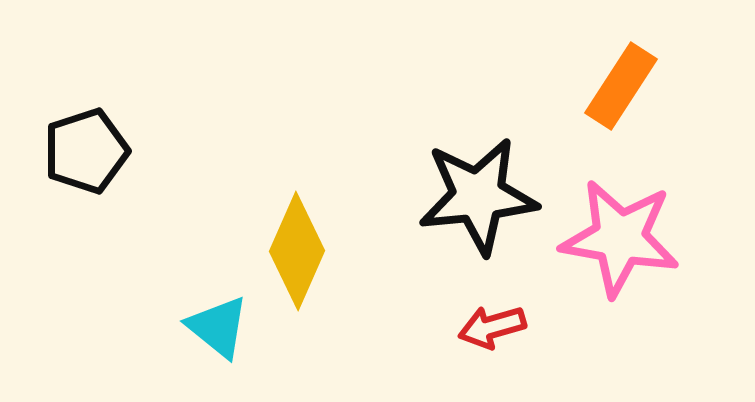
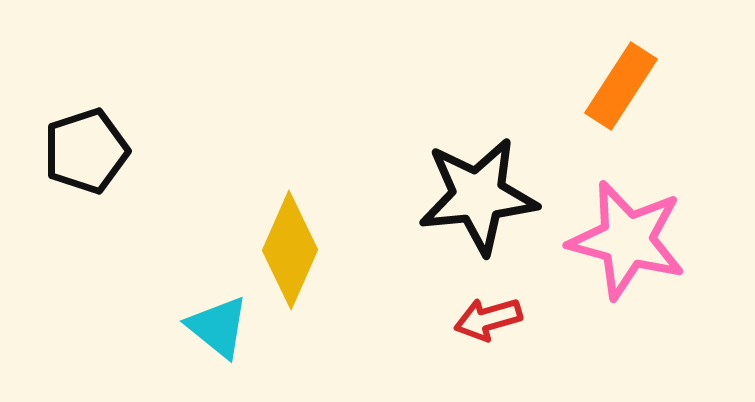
pink star: moved 7 px right, 2 px down; rotated 5 degrees clockwise
yellow diamond: moved 7 px left, 1 px up
red arrow: moved 4 px left, 8 px up
